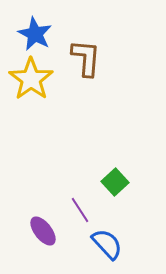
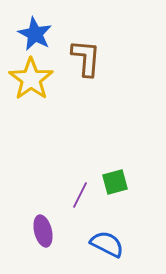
green square: rotated 28 degrees clockwise
purple line: moved 15 px up; rotated 60 degrees clockwise
purple ellipse: rotated 24 degrees clockwise
blue semicircle: rotated 20 degrees counterclockwise
